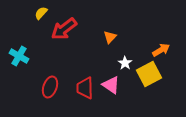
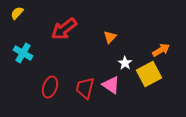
yellow semicircle: moved 24 px left
cyan cross: moved 4 px right, 3 px up
red trapezoid: rotated 15 degrees clockwise
